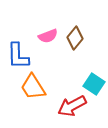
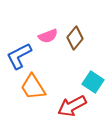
blue L-shape: moved 1 px right; rotated 64 degrees clockwise
cyan square: moved 1 px left, 2 px up
